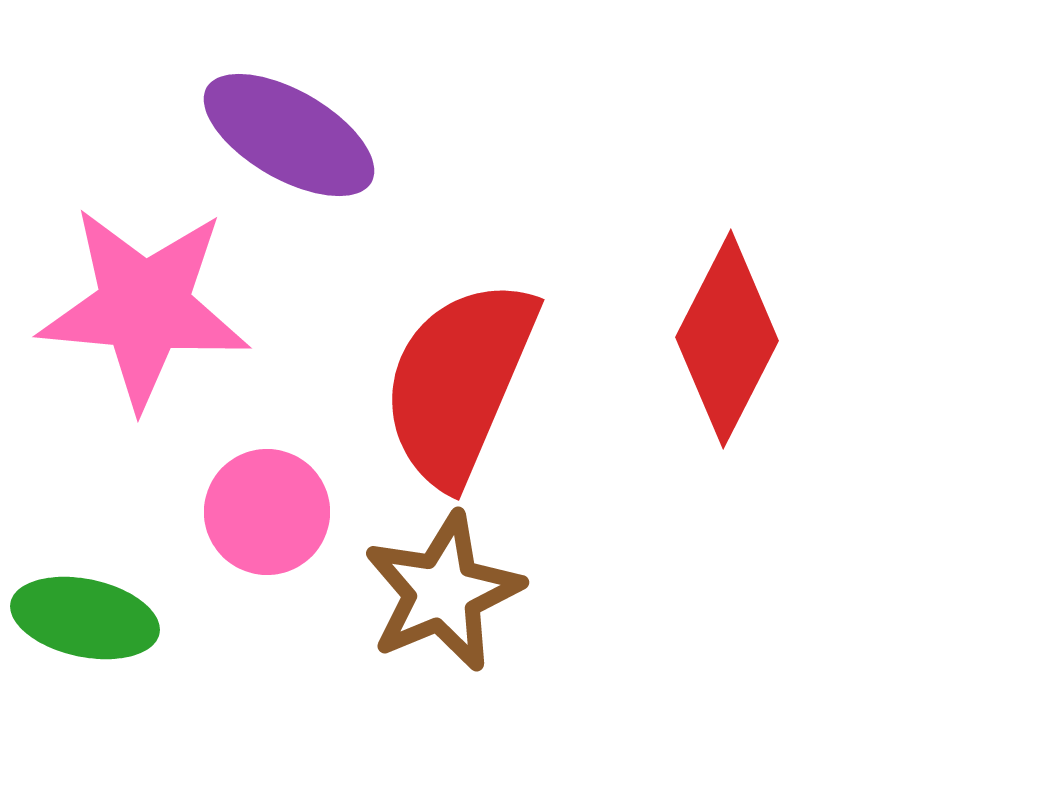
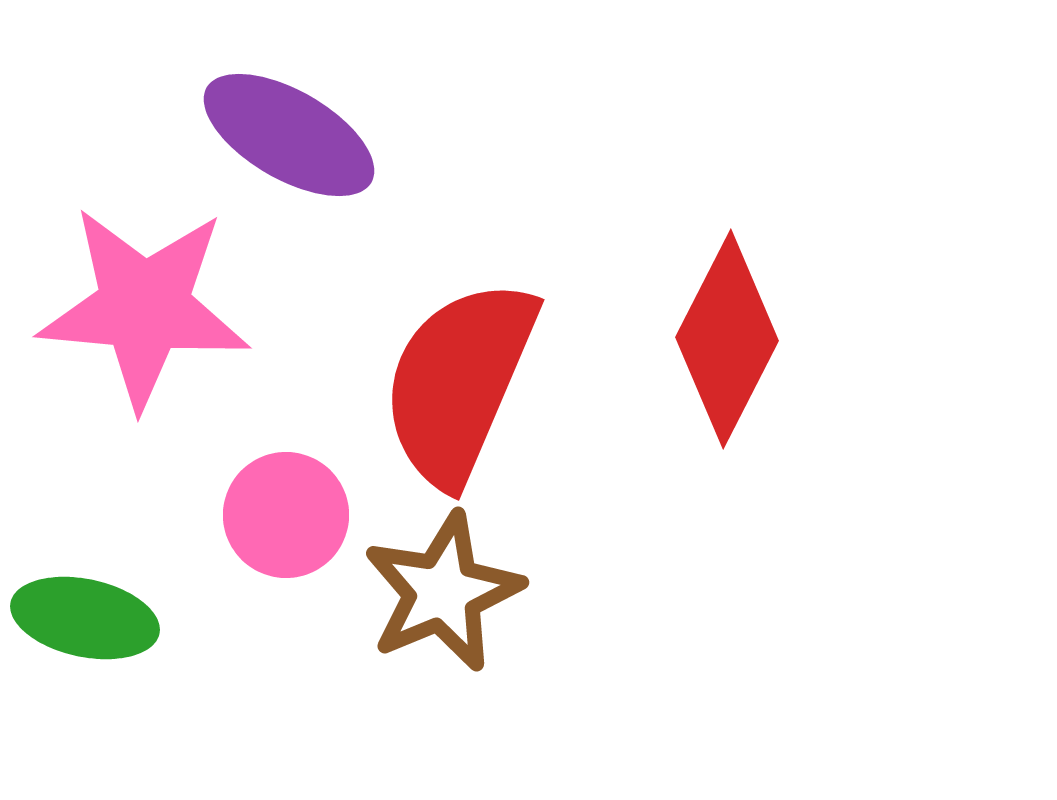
pink circle: moved 19 px right, 3 px down
